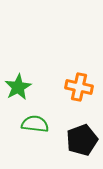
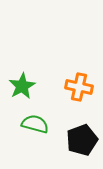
green star: moved 4 px right, 1 px up
green semicircle: rotated 8 degrees clockwise
